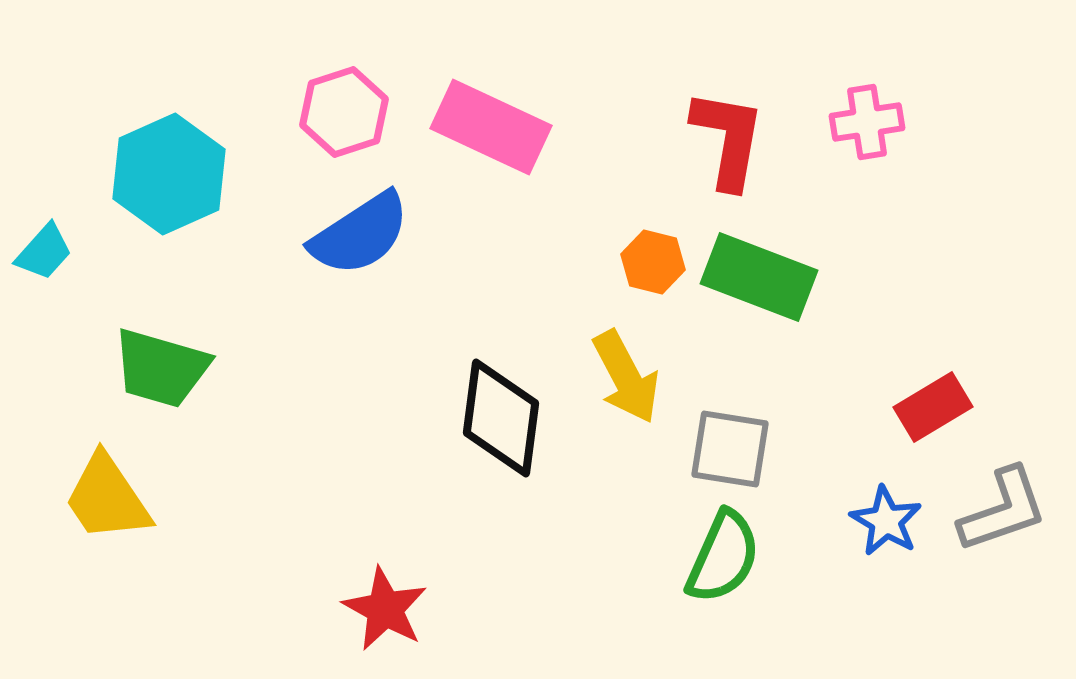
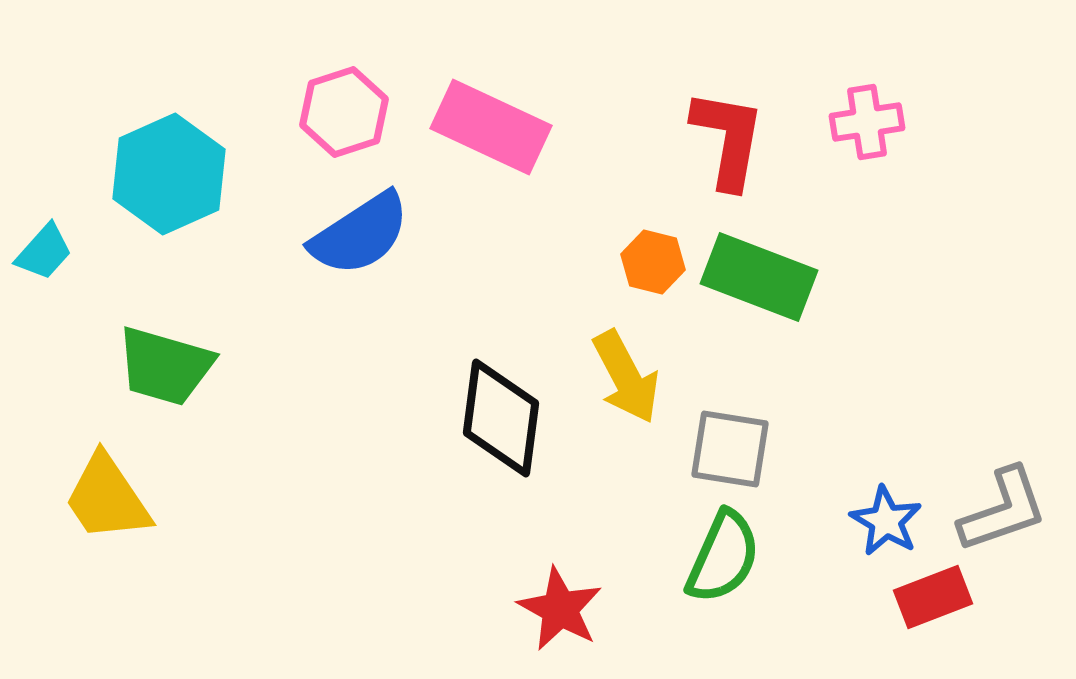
green trapezoid: moved 4 px right, 2 px up
red rectangle: moved 190 px down; rotated 10 degrees clockwise
red star: moved 175 px right
